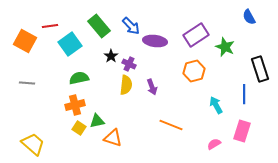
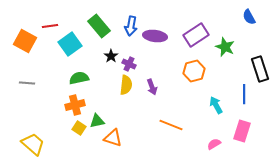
blue arrow: rotated 54 degrees clockwise
purple ellipse: moved 5 px up
